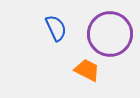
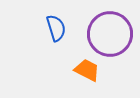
blue semicircle: rotated 8 degrees clockwise
